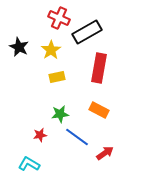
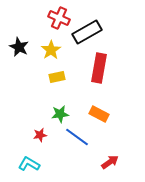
orange rectangle: moved 4 px down
red arrow: moved 5 px right, 9 px down
